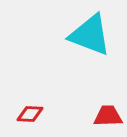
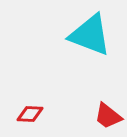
red trapezoid: rotated 140 degrees counterclockwise
